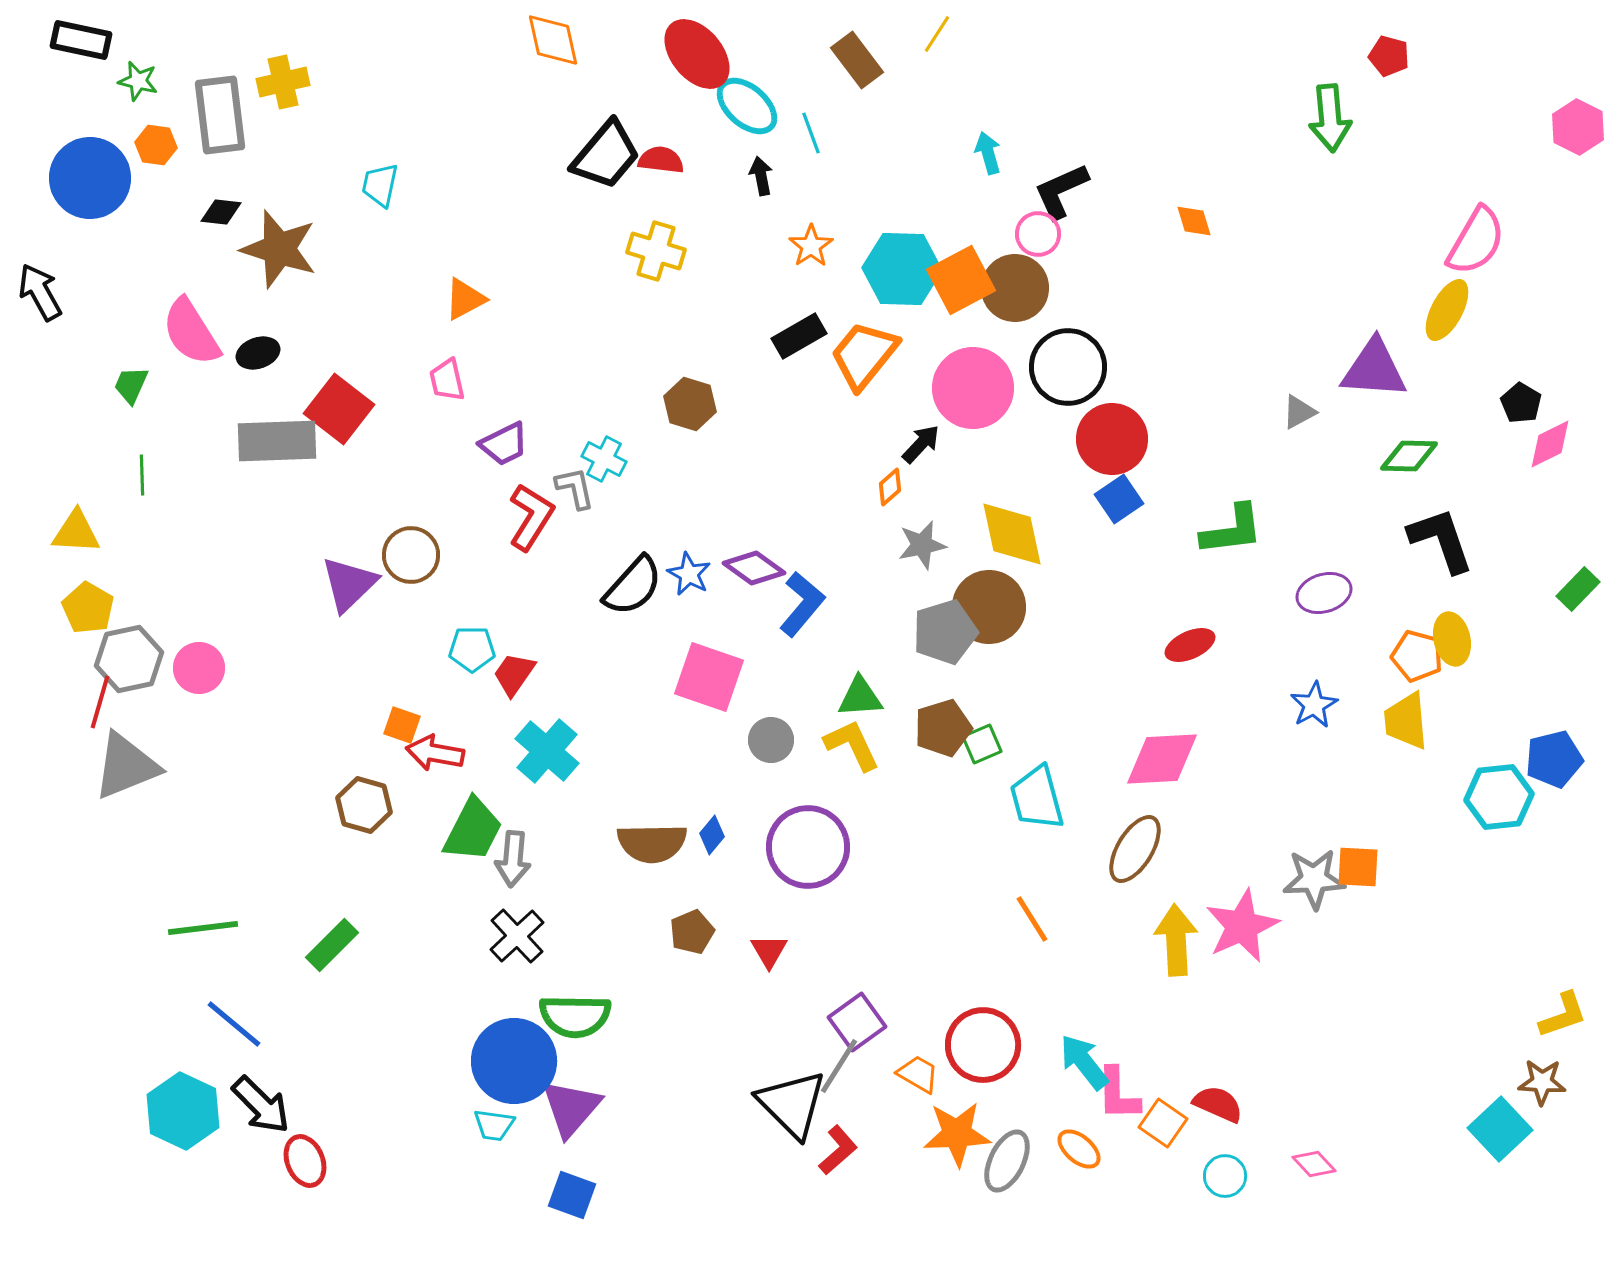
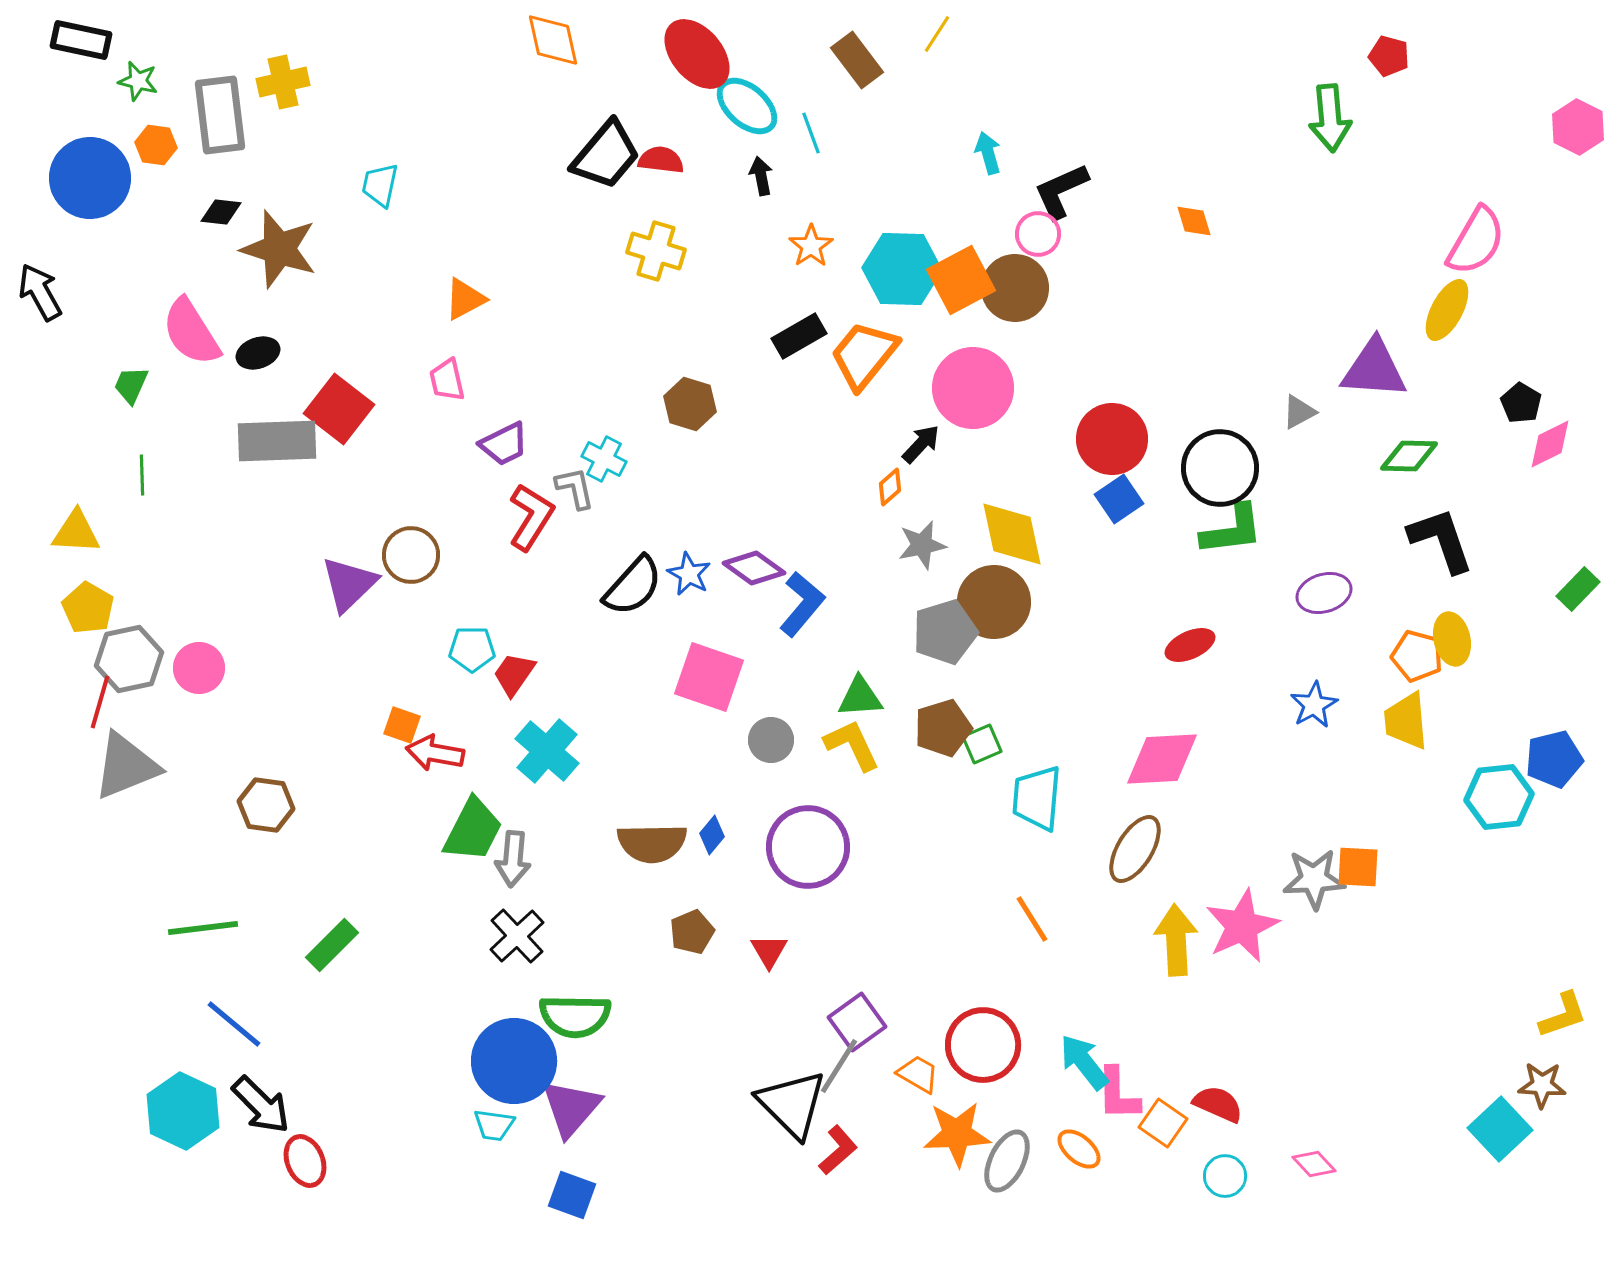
black circle at (1068, 367): moved 152 px right, 101 px down
brown circle at (989, 607): moved 5 px right, 5 px up
cyan trapezoid at (1037, 798): rotated 20 degrees clockwise
brown hexagon at (364, 805): moved 98 px left; rotated 8 degrees counterclockwise
brown star at (1542, 1082): moved 3 px down
